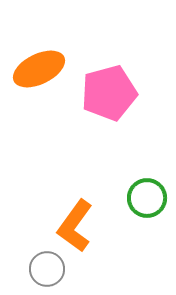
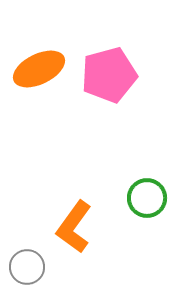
pink pentagon: moved 18 px up
orange L-shape: moved 1 px left, 1 px down
gray circle: moved 20 px left, 2 px up
